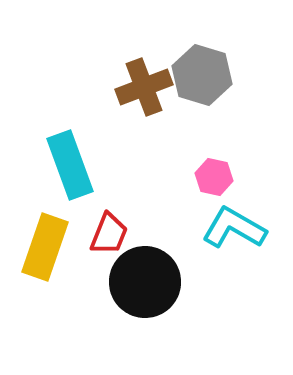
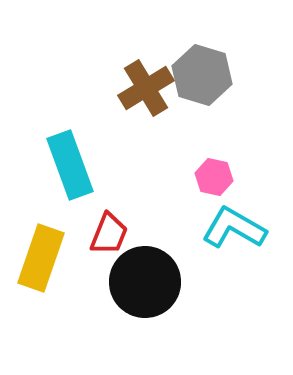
brown cross: moved 2 px right, 1 px down; rotated 10 degrees counterclockwise
yellow rectangle: moved 4 px left, 11 px down
